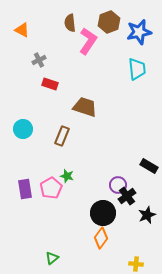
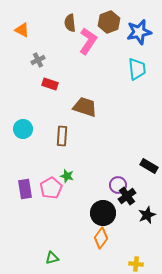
gray cross: moved 1 px left
brown rectangle: rotated 18 degrees counterclockwise
green triangle: rotated 24 degrees clockwise
